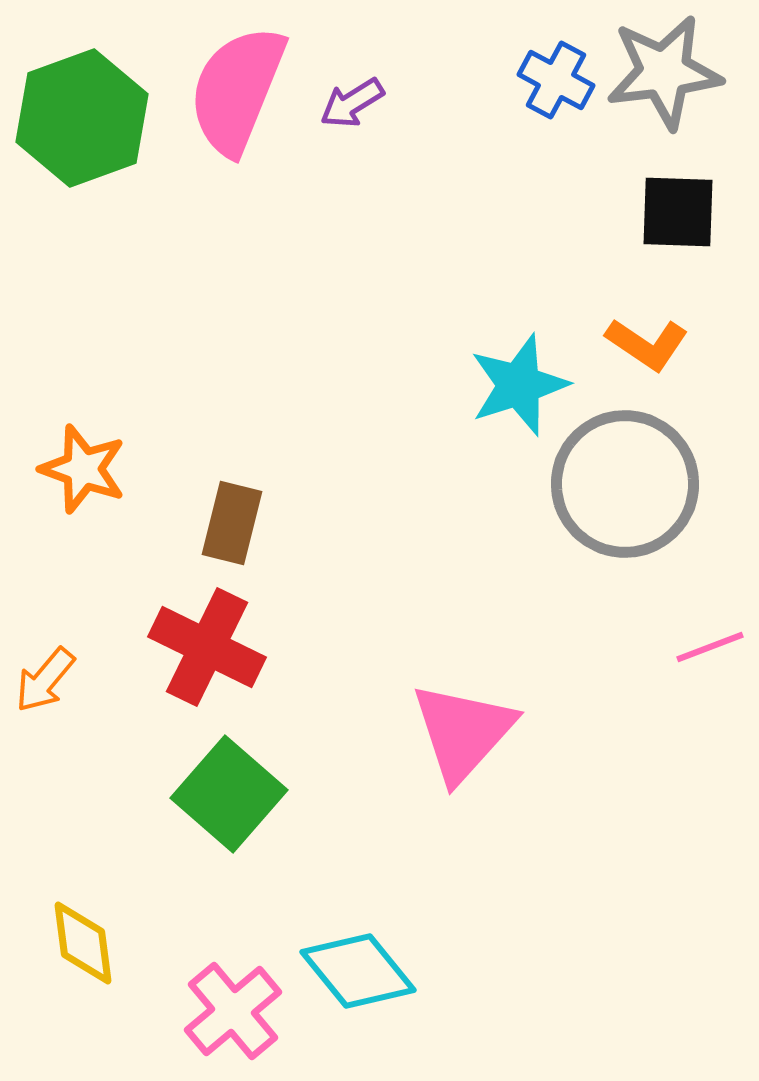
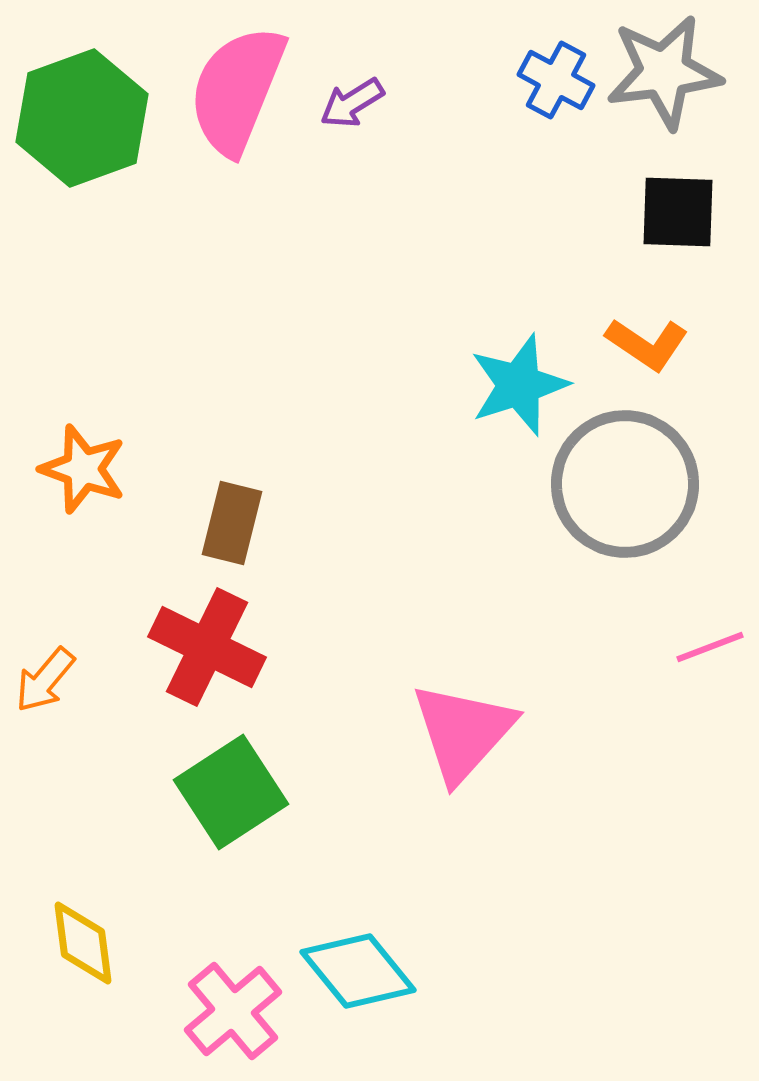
green square: moved 2 px right, 2 px up; rotated 16 degrees clockwise
